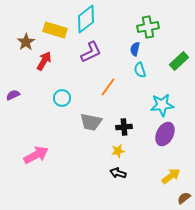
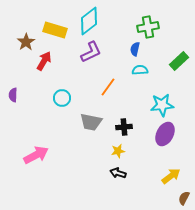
cyan diamond: moved 3 px right, 2 px down
cyan semicircle: rotated 105 degrees clockwise
purple semicircle: rotated 64 degrees counterclockwise
brown semicircle: rotated 24 degrees counterclockwise
